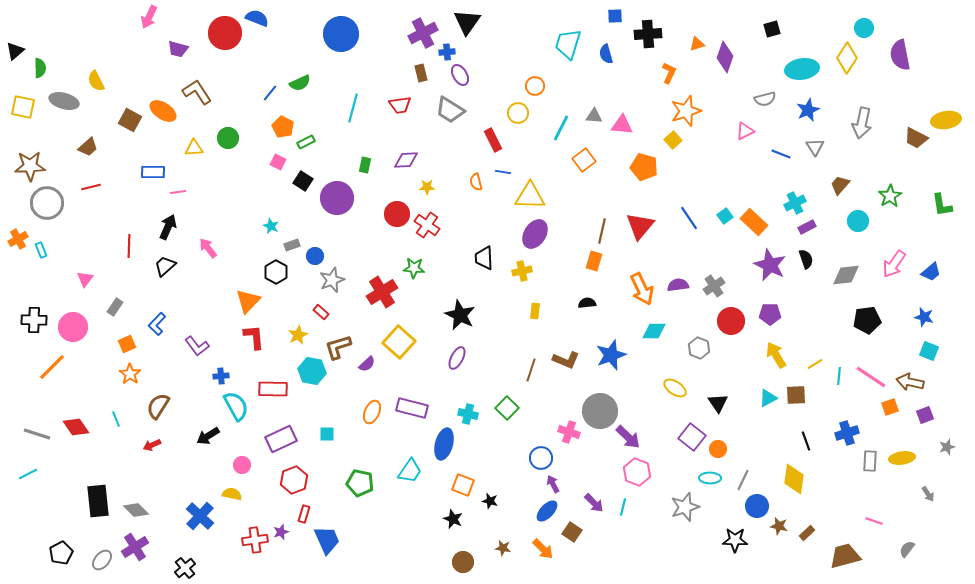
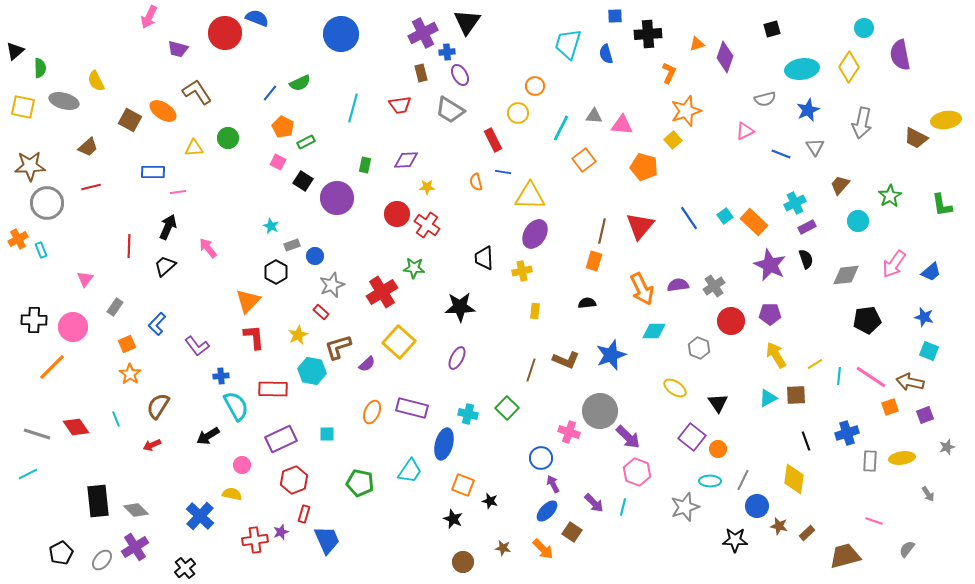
yellow diamond at (847, 58): moved 2 px right, 9 px down
gray star at (332, 280): moved 5 px down
black star at (460, 315): moved 8 px up; rotated 28 degrees counterclockwise
cyan ellipse at (710, 478): moved 3 px down
